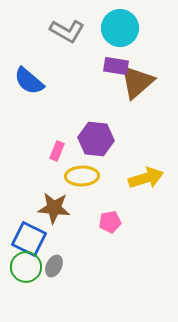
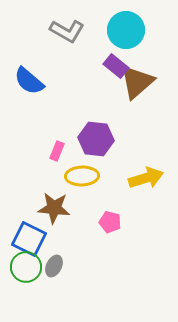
cyan circle: moved 6 px right, 2 px down
purple rectangle: rotated 30 degrees clockwise
pink pentagon: rotated 25 degrees clockwise
